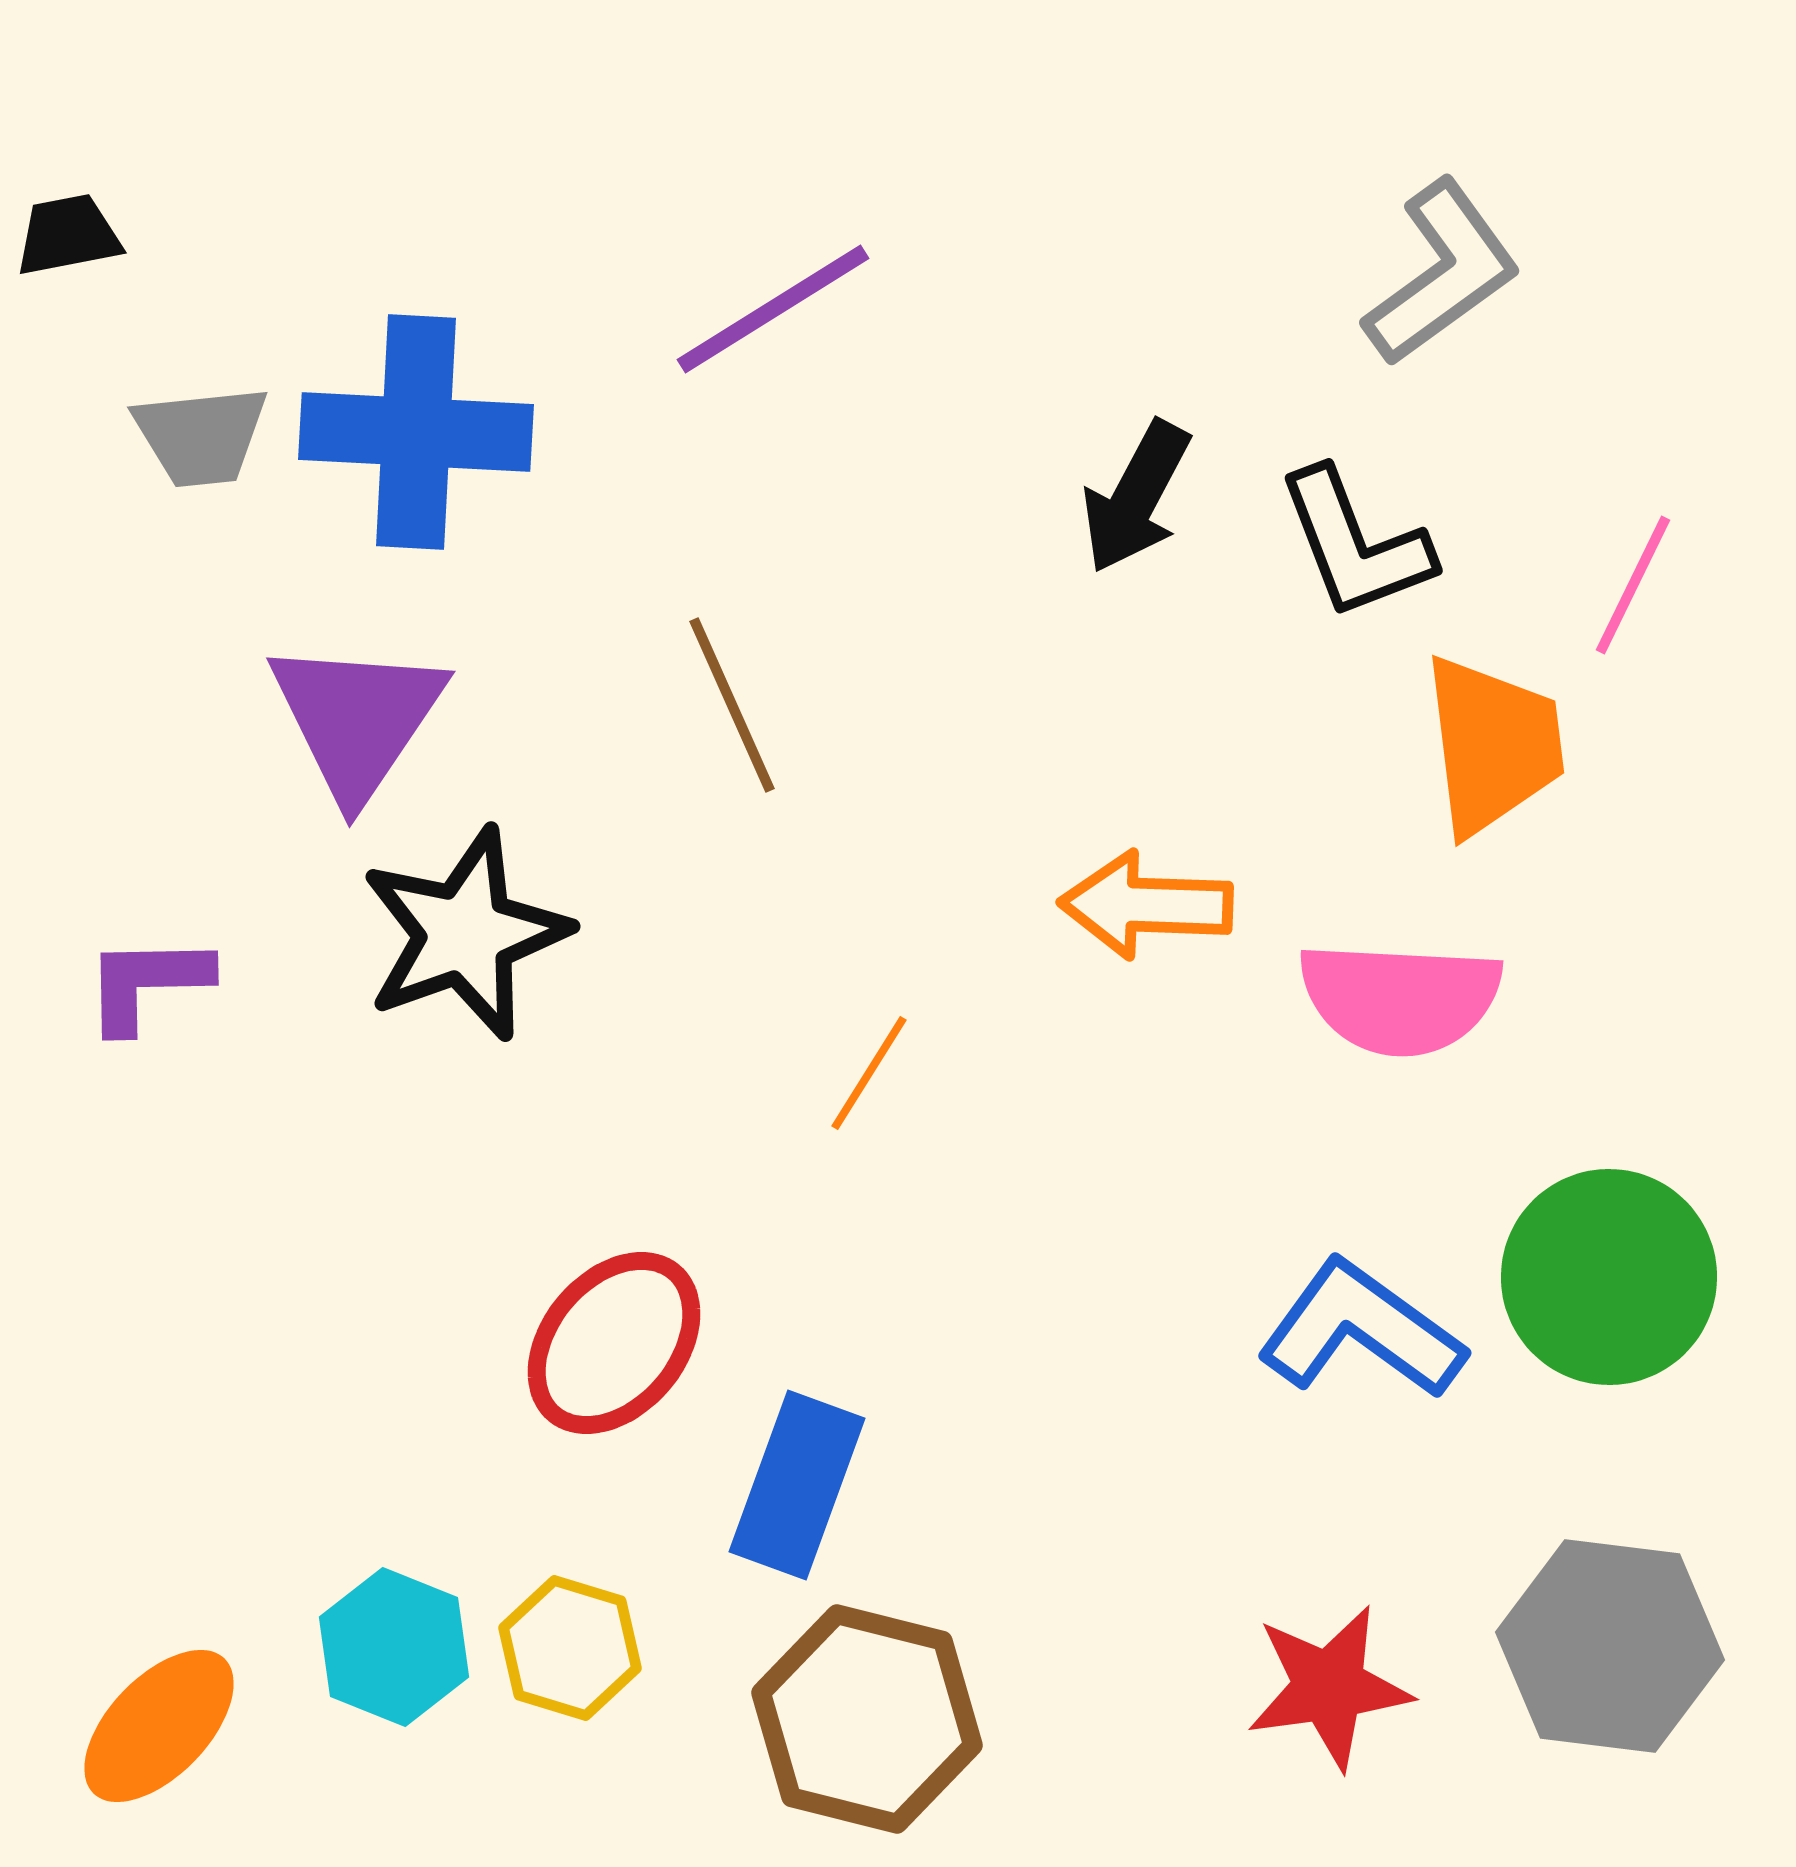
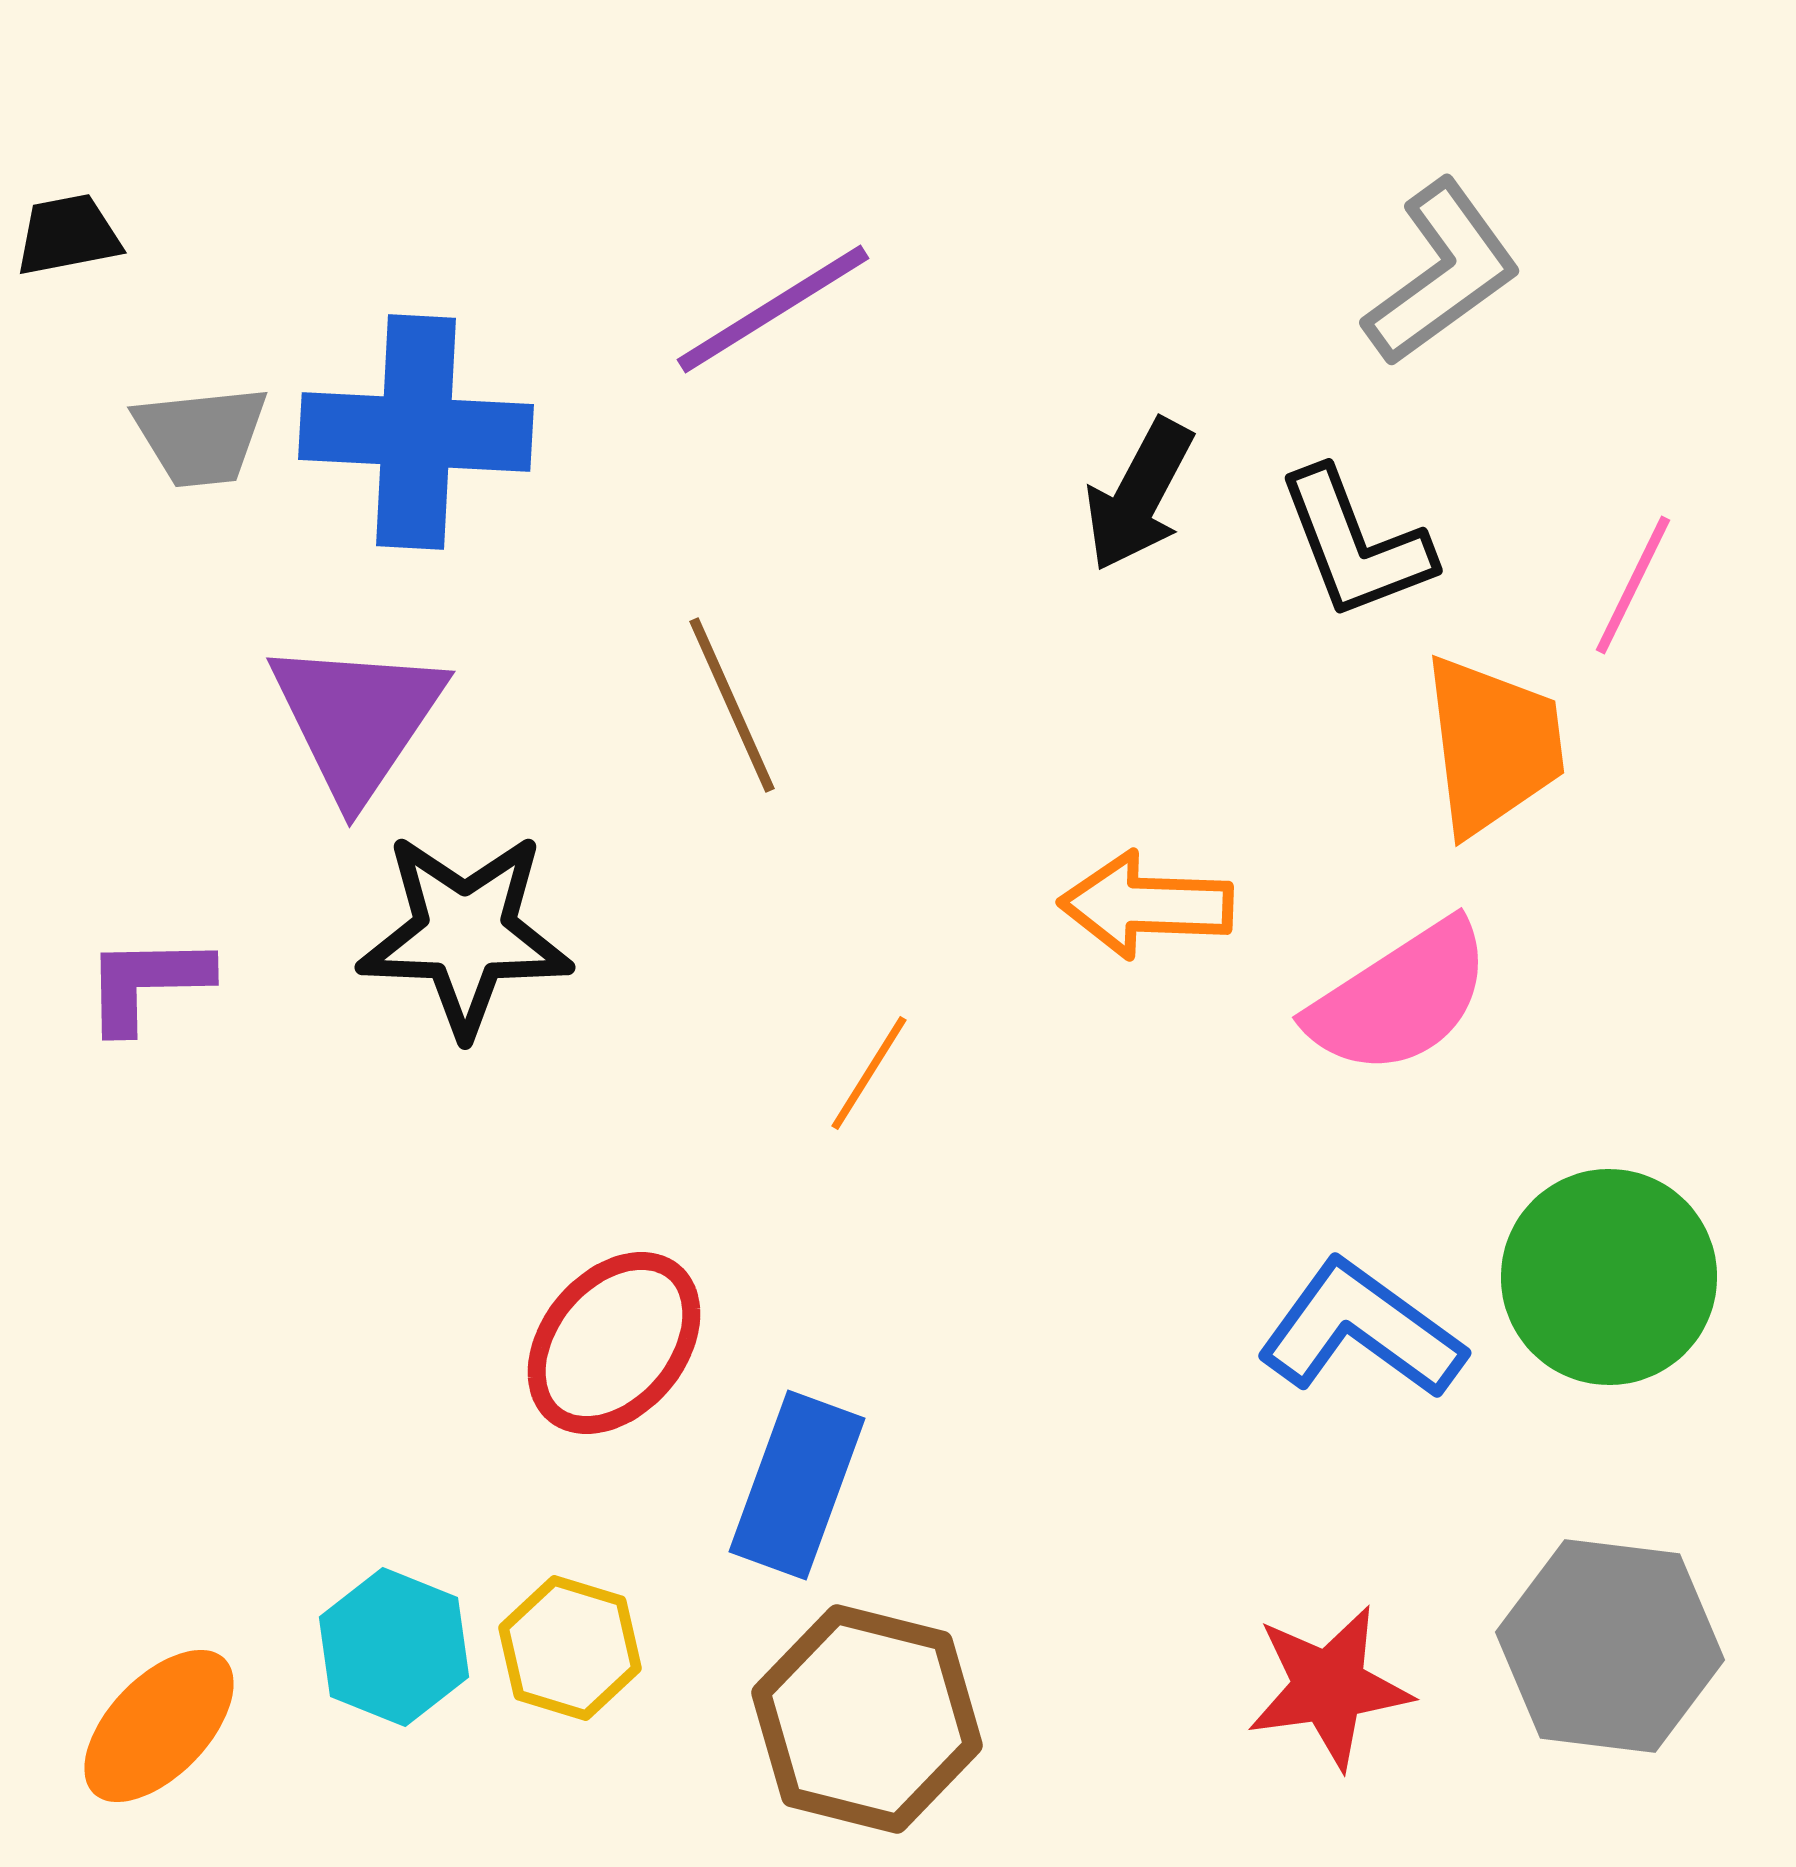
black arrow: moved 3 px right, 2 px up
black star: rotated 22 degrees clockwise
pink semicircle: rotated 36 degrees counterclockwise
